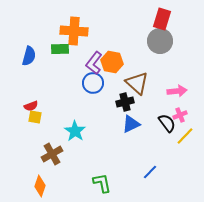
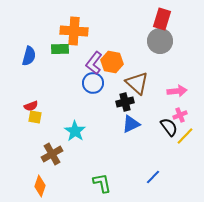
black semicircle: moved 2 px right, 4 px down
blue line: moved 3 px right, 5 px down
